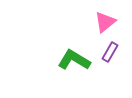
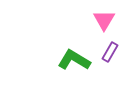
pink triangle: moved 1 px left, 2 px up; rotated 20 degrees counterclockwise
